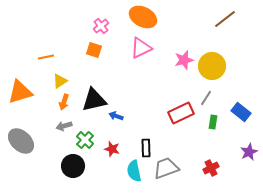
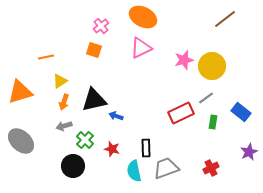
gray line: rotated 21 degrees clockwise
